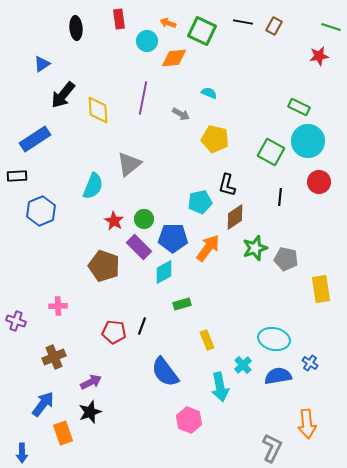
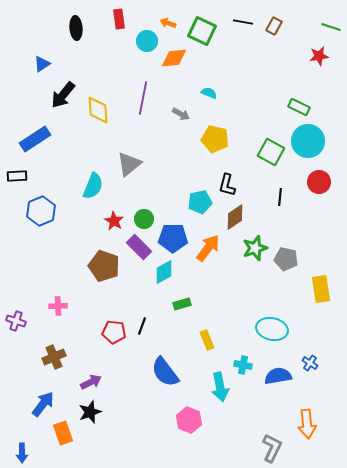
cyan ellipse at (274, 339): moved 2 px left, 10 px up
cyan cross at (243, 365): rotated 36 degrees counterclockwise
